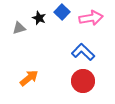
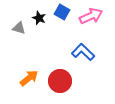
blue square: rotated 14 degrees counterclockwise
pink arrow: moved 2 px up; rotated 15 degrees counterclockwise
gray triangle: rotated 32 degrees clockwise
red circle: moved 23 px left
